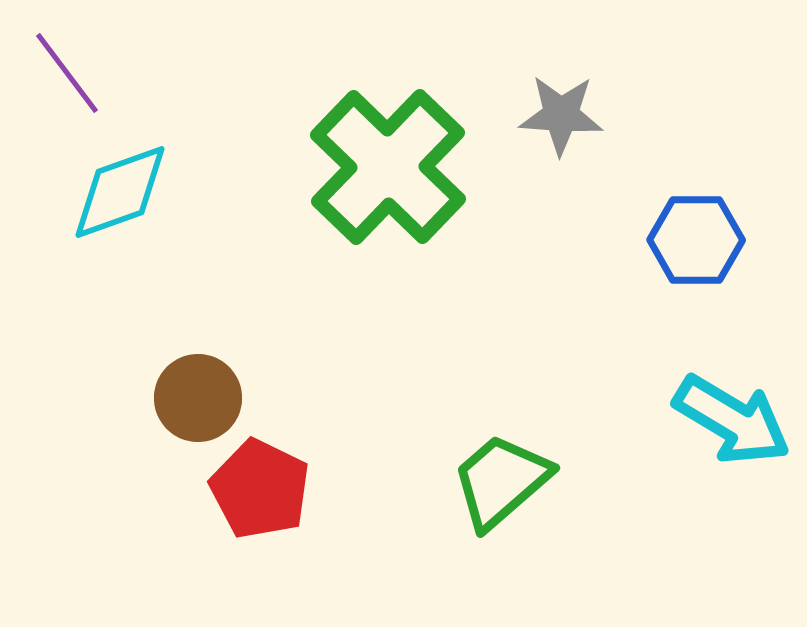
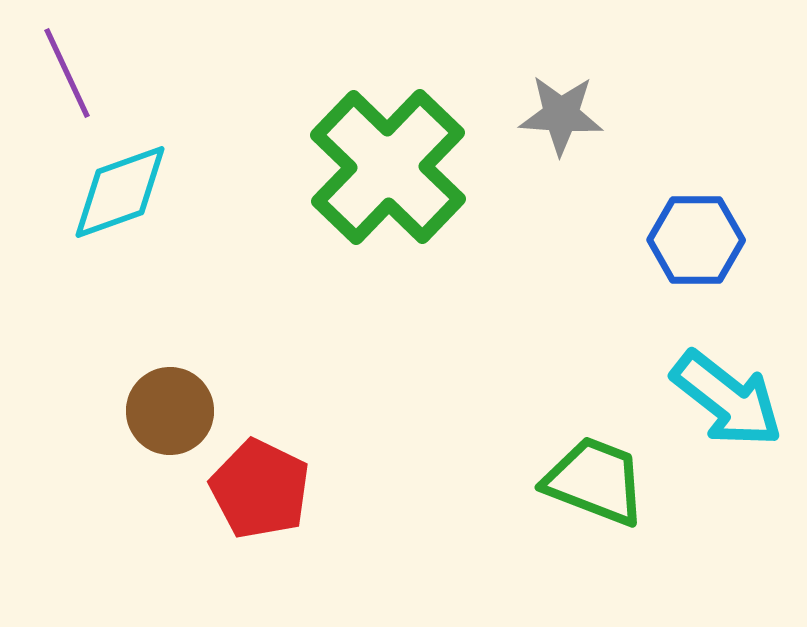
purple line: rotated 12 degrees clockwise
brown circle: moved 28 px left, 13 px down
cyan arrow: moved 5 px left, 21 px up; rotated 7 degrees clockwise
green trapezoid: moved 94 px right; rotated 62 degrees clockwise
